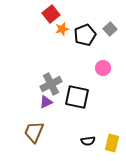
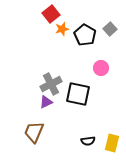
black pentagon: rotated 20 degrees counterclockwise
pink circle: moved 2 px left
black square: moved 1 px right, 3 px up
